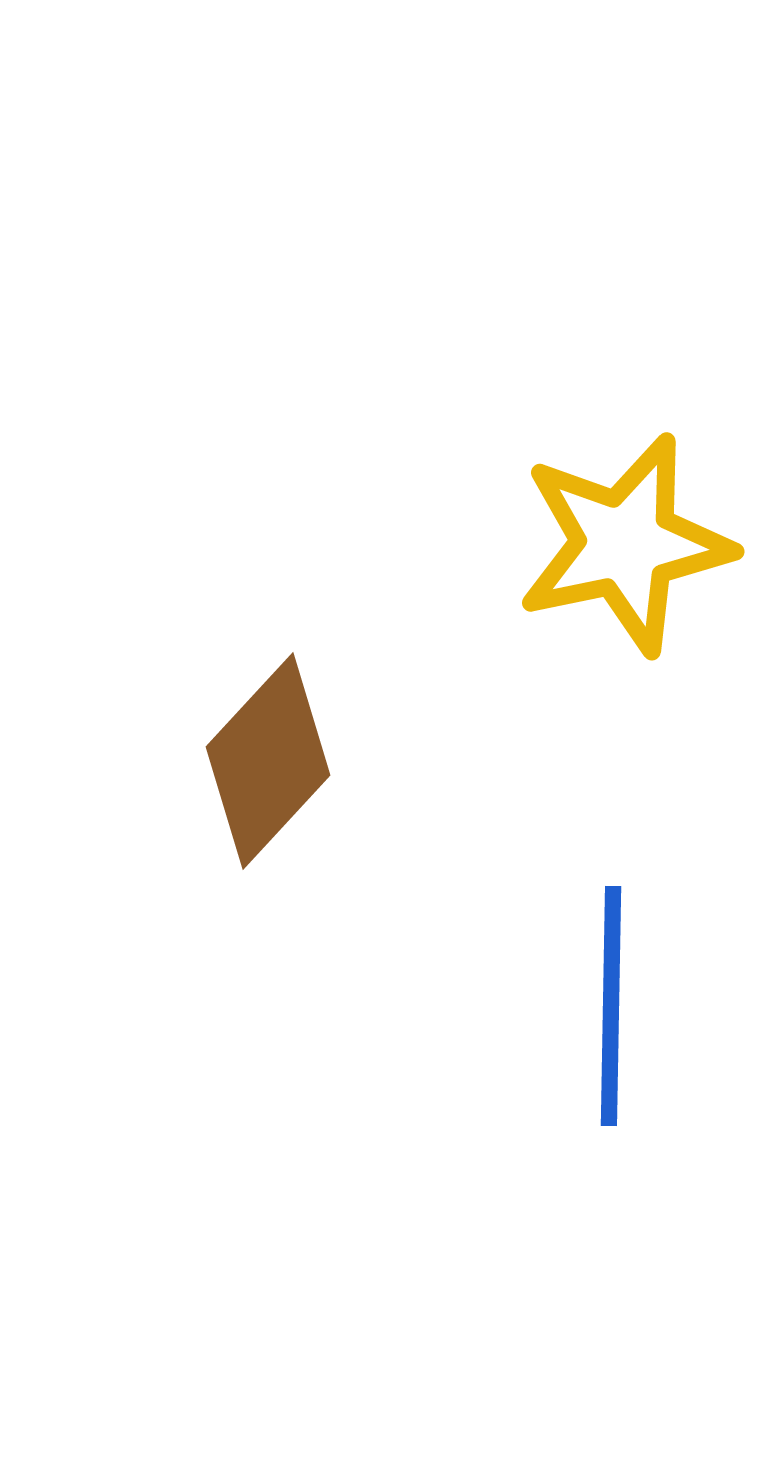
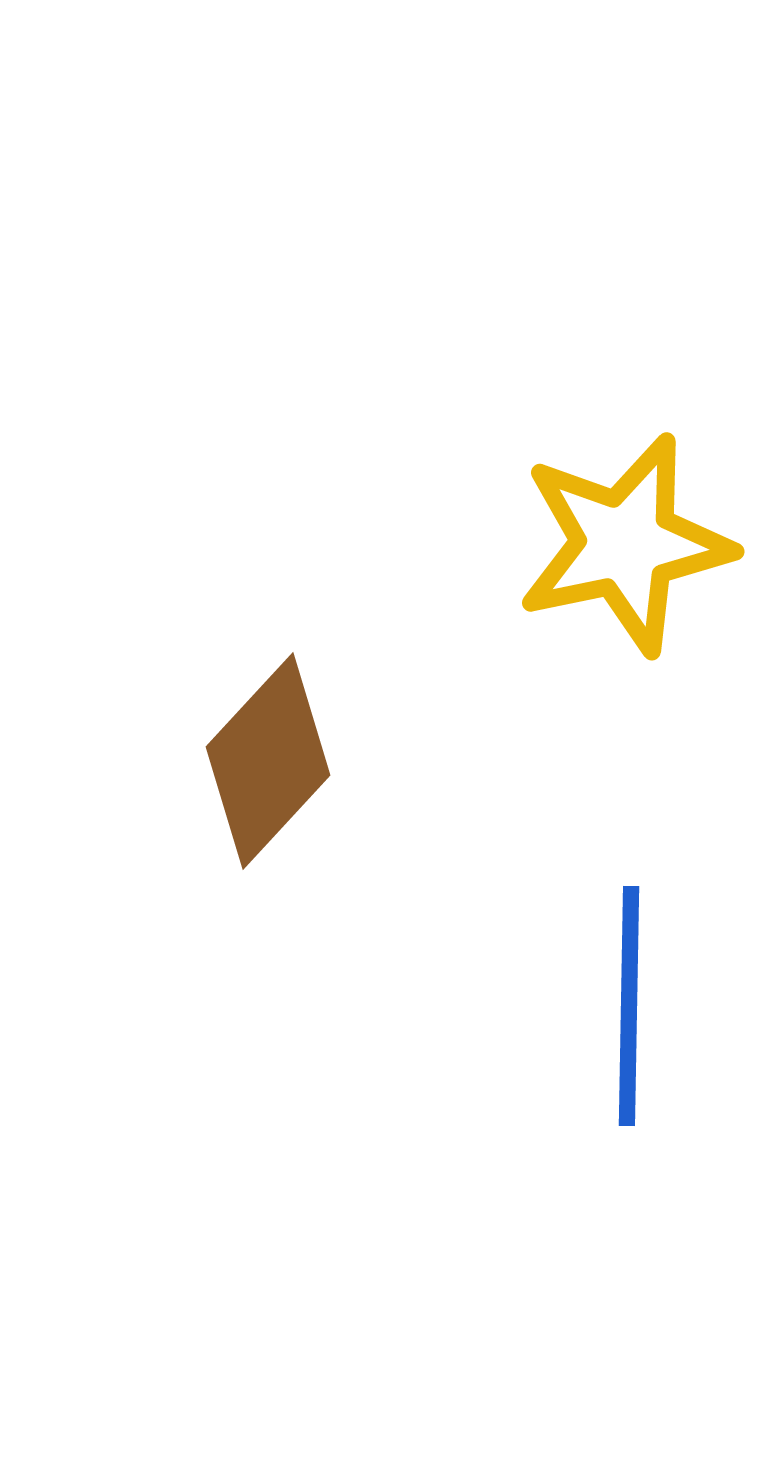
blue line: moved 18 px right
